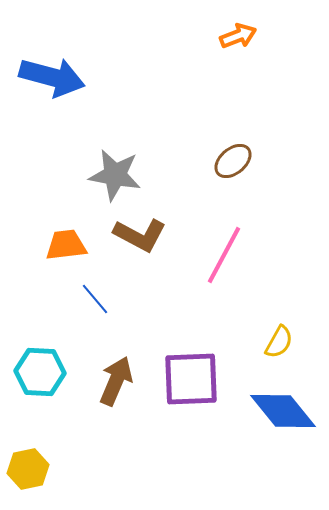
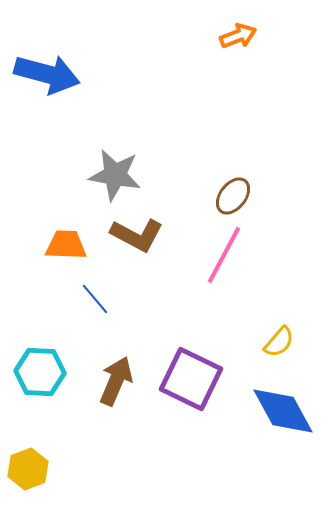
blue arrow: moved 5 px left, 3 px up
brown ellipse: moved 35 px down; rotated 12 degrees counterclockwise
brown L-shape: moved 3 px left
orange trapezoid: rotated 9 degrees clockwise
yellow semicircle: rotated 12 degrees clockwise
purple square: rotated 28 degrees clockwise
blue diamond: rotated 10 degrees clockwise
yellow hexagon: rotated 9 degrees counterclockwise
